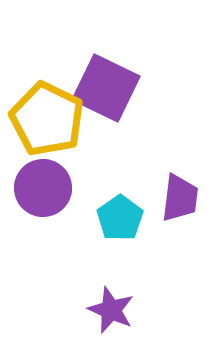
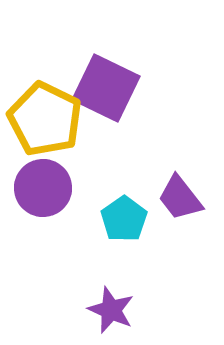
yellow pentagon: moved 2 px left
purple trapezoid: rotated 135 degrees clockwise
cyan pentagon: moved 4 px right, 1 px down
